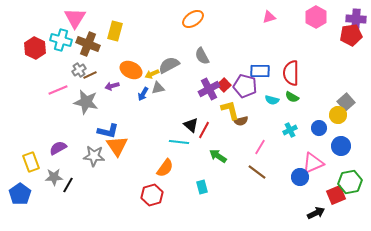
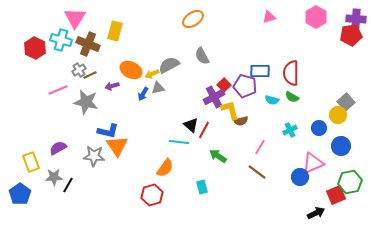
purple cross at (209, 89): moved 5 px right, 8 px down
